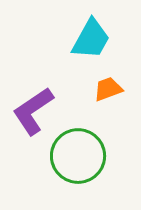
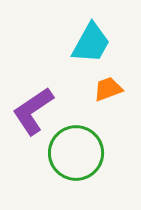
cyan trapezoid: moved 4 px down
green circle: moved 2 px left, 3 px up
